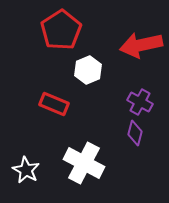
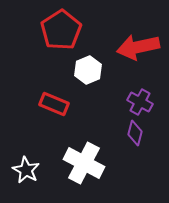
red arrow: moved 3 px left, 2 px down
